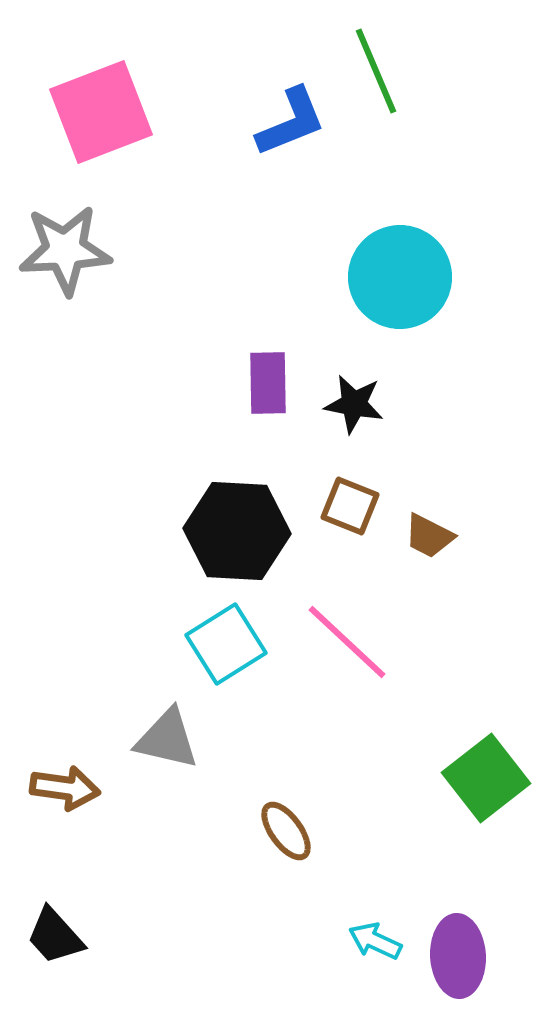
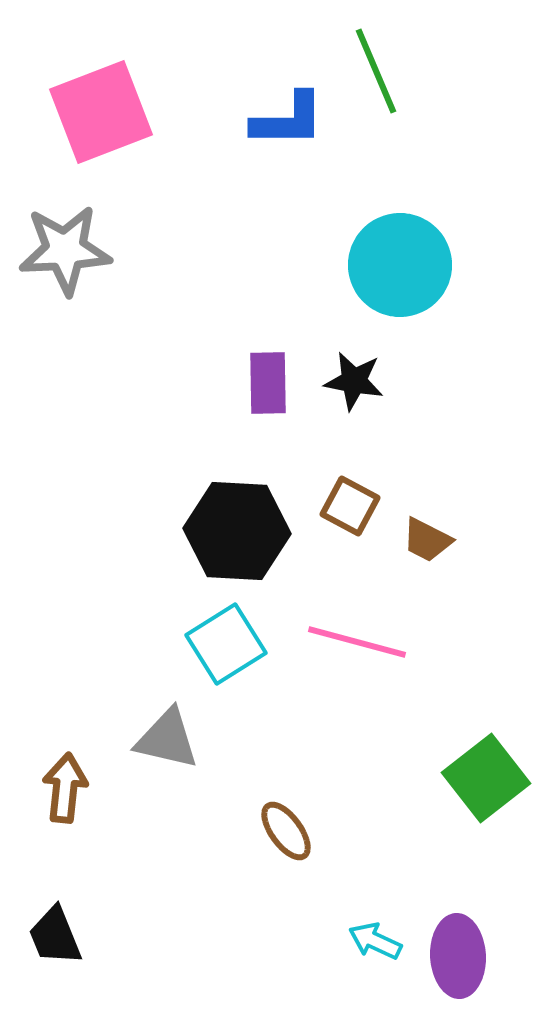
blue L-shape: moved 3 px left, 2 px up; rotated 22 degrees clockwise
cyan circle: moved 12 px up
black star: moved 23 px up
brown square: rotated 6 degrees clockwise
brown trapezoid: moved 2 px left, 4 px down
pink line: moved 10 px right; rotated 28 degrees counterclockwise
brown arrow: rotated 92 degrees counterclockwise
black trapezoid: rotated 20 degrees clockwise
